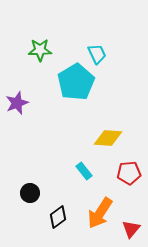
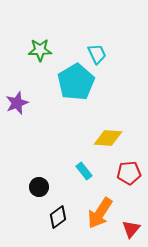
black circle: moved 9 px right, 6 px up
